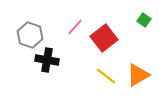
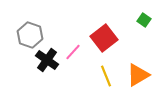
pink line: moved 2 px left, 25 px down
black cross: rotated 25 degrees clockwise
yellow line: rotated 30 degrees clockwise
